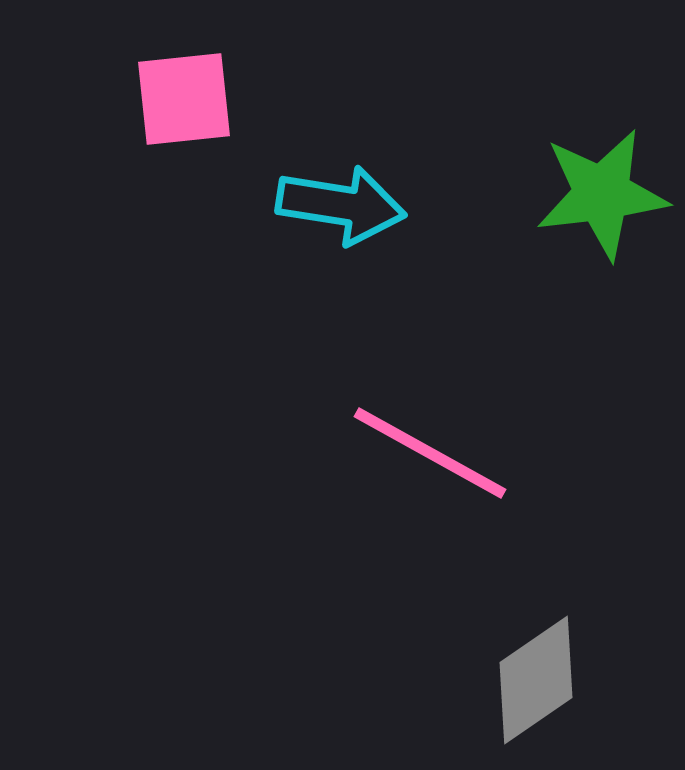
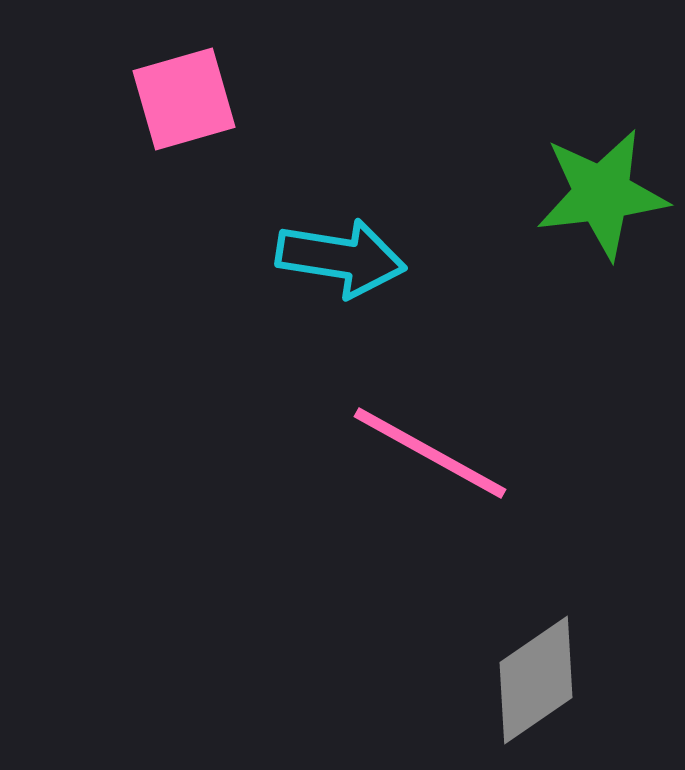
pink square: rotated 10 degrees counterclockwise
cyan arrow: moved 53 px down
